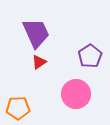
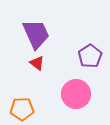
purple trapezoid: moved 1 px down
red triangle: moved 2 px left, 1 px down; rotated 49 degrees counterclockwise
orange pentagon: moved 4 px right, 1 px down
